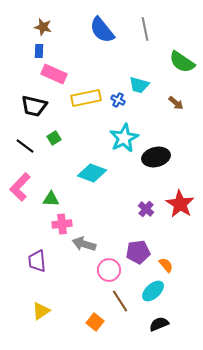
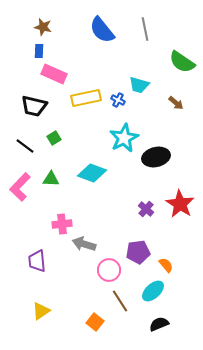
green triangle: moved 20 px up
